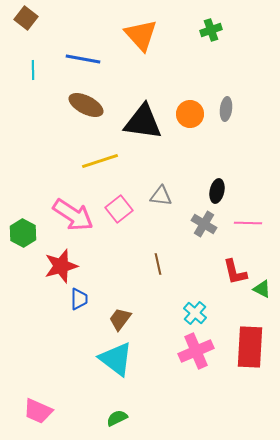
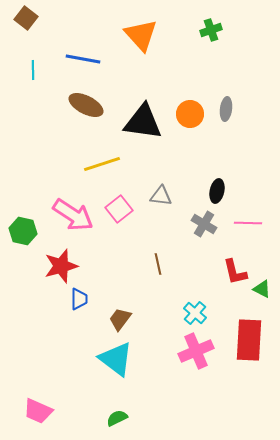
yellow line: moved 2 px right, 3 px down
green hexagon: moved 2 px up; rotated 16 degrees counterclockwise
red rectangle: moved 1 px left, 7 px up
